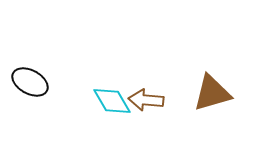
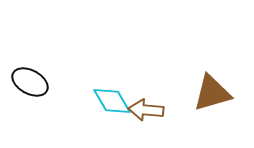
brown arrow: moved 10 px down
